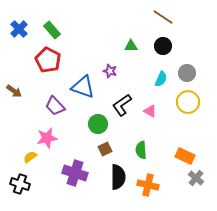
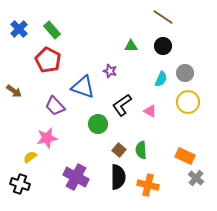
gray circle: moved 2 px left
brown square: moved 14 px right, 1 px down; rotated 24 degrees counterclockwise
purple cross: moved 1 px right, 4 px down; rotated 10 degrees clockwise
